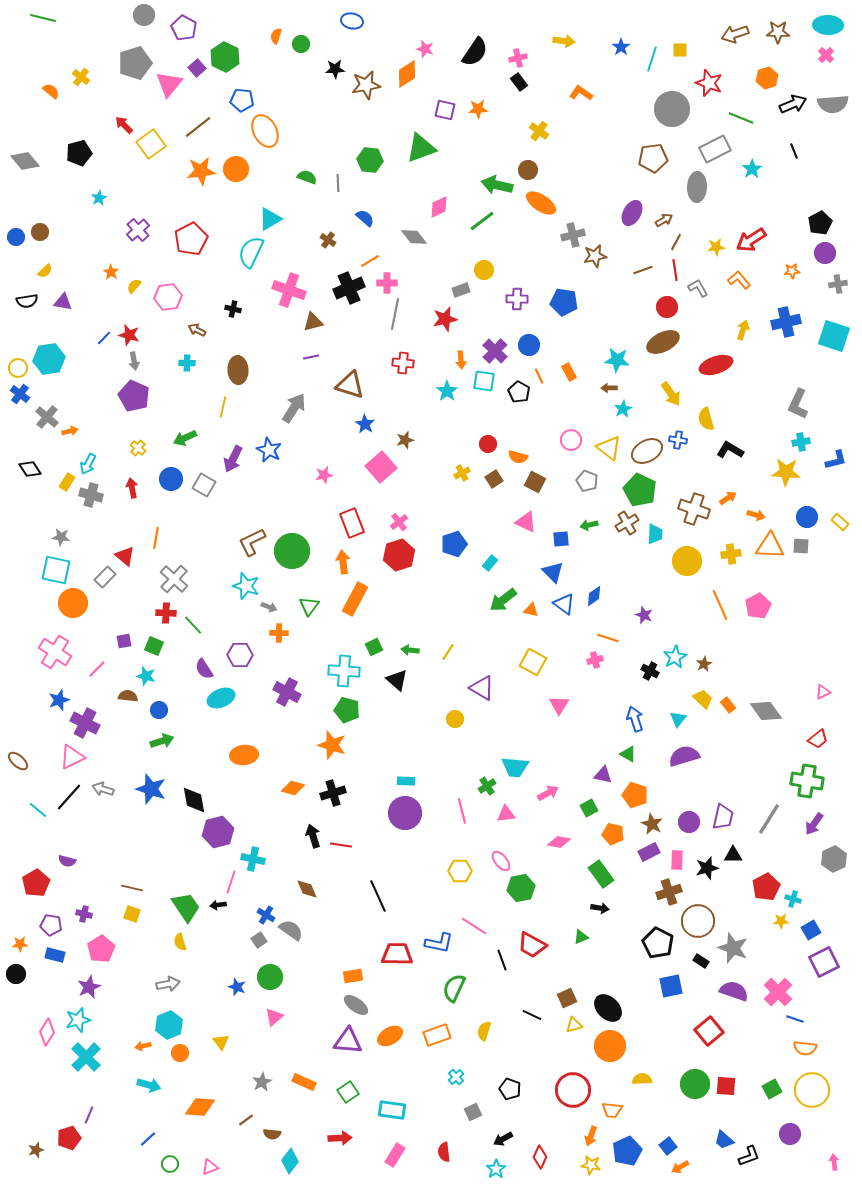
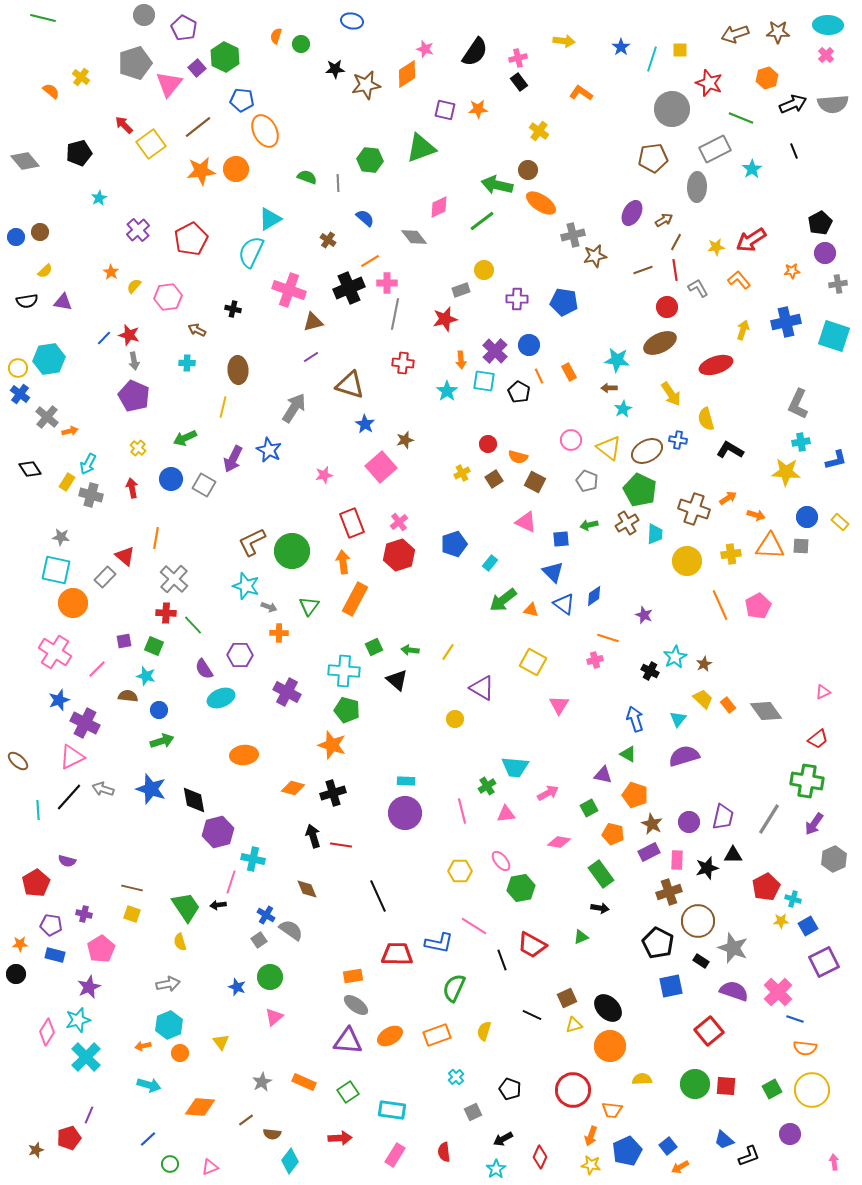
brown ellipse at (663, 342): moved 3 px left, 1 px down
purple line at (311, 357): rotated 21 degrees counterclockwise
cyan line at (38, 810): rotated 48 degrees clockwise
blue square at (811, 930): moved 3 px left, 4 px up
